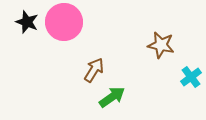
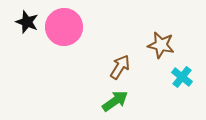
pink circle: moved 5 px down
brown arrow: moved 26 px right, 3 px up
cyan cross: moved 9 px left; rotated 15 degrees counterclockwise
green arrow: moved 3 px right, 4 px down
